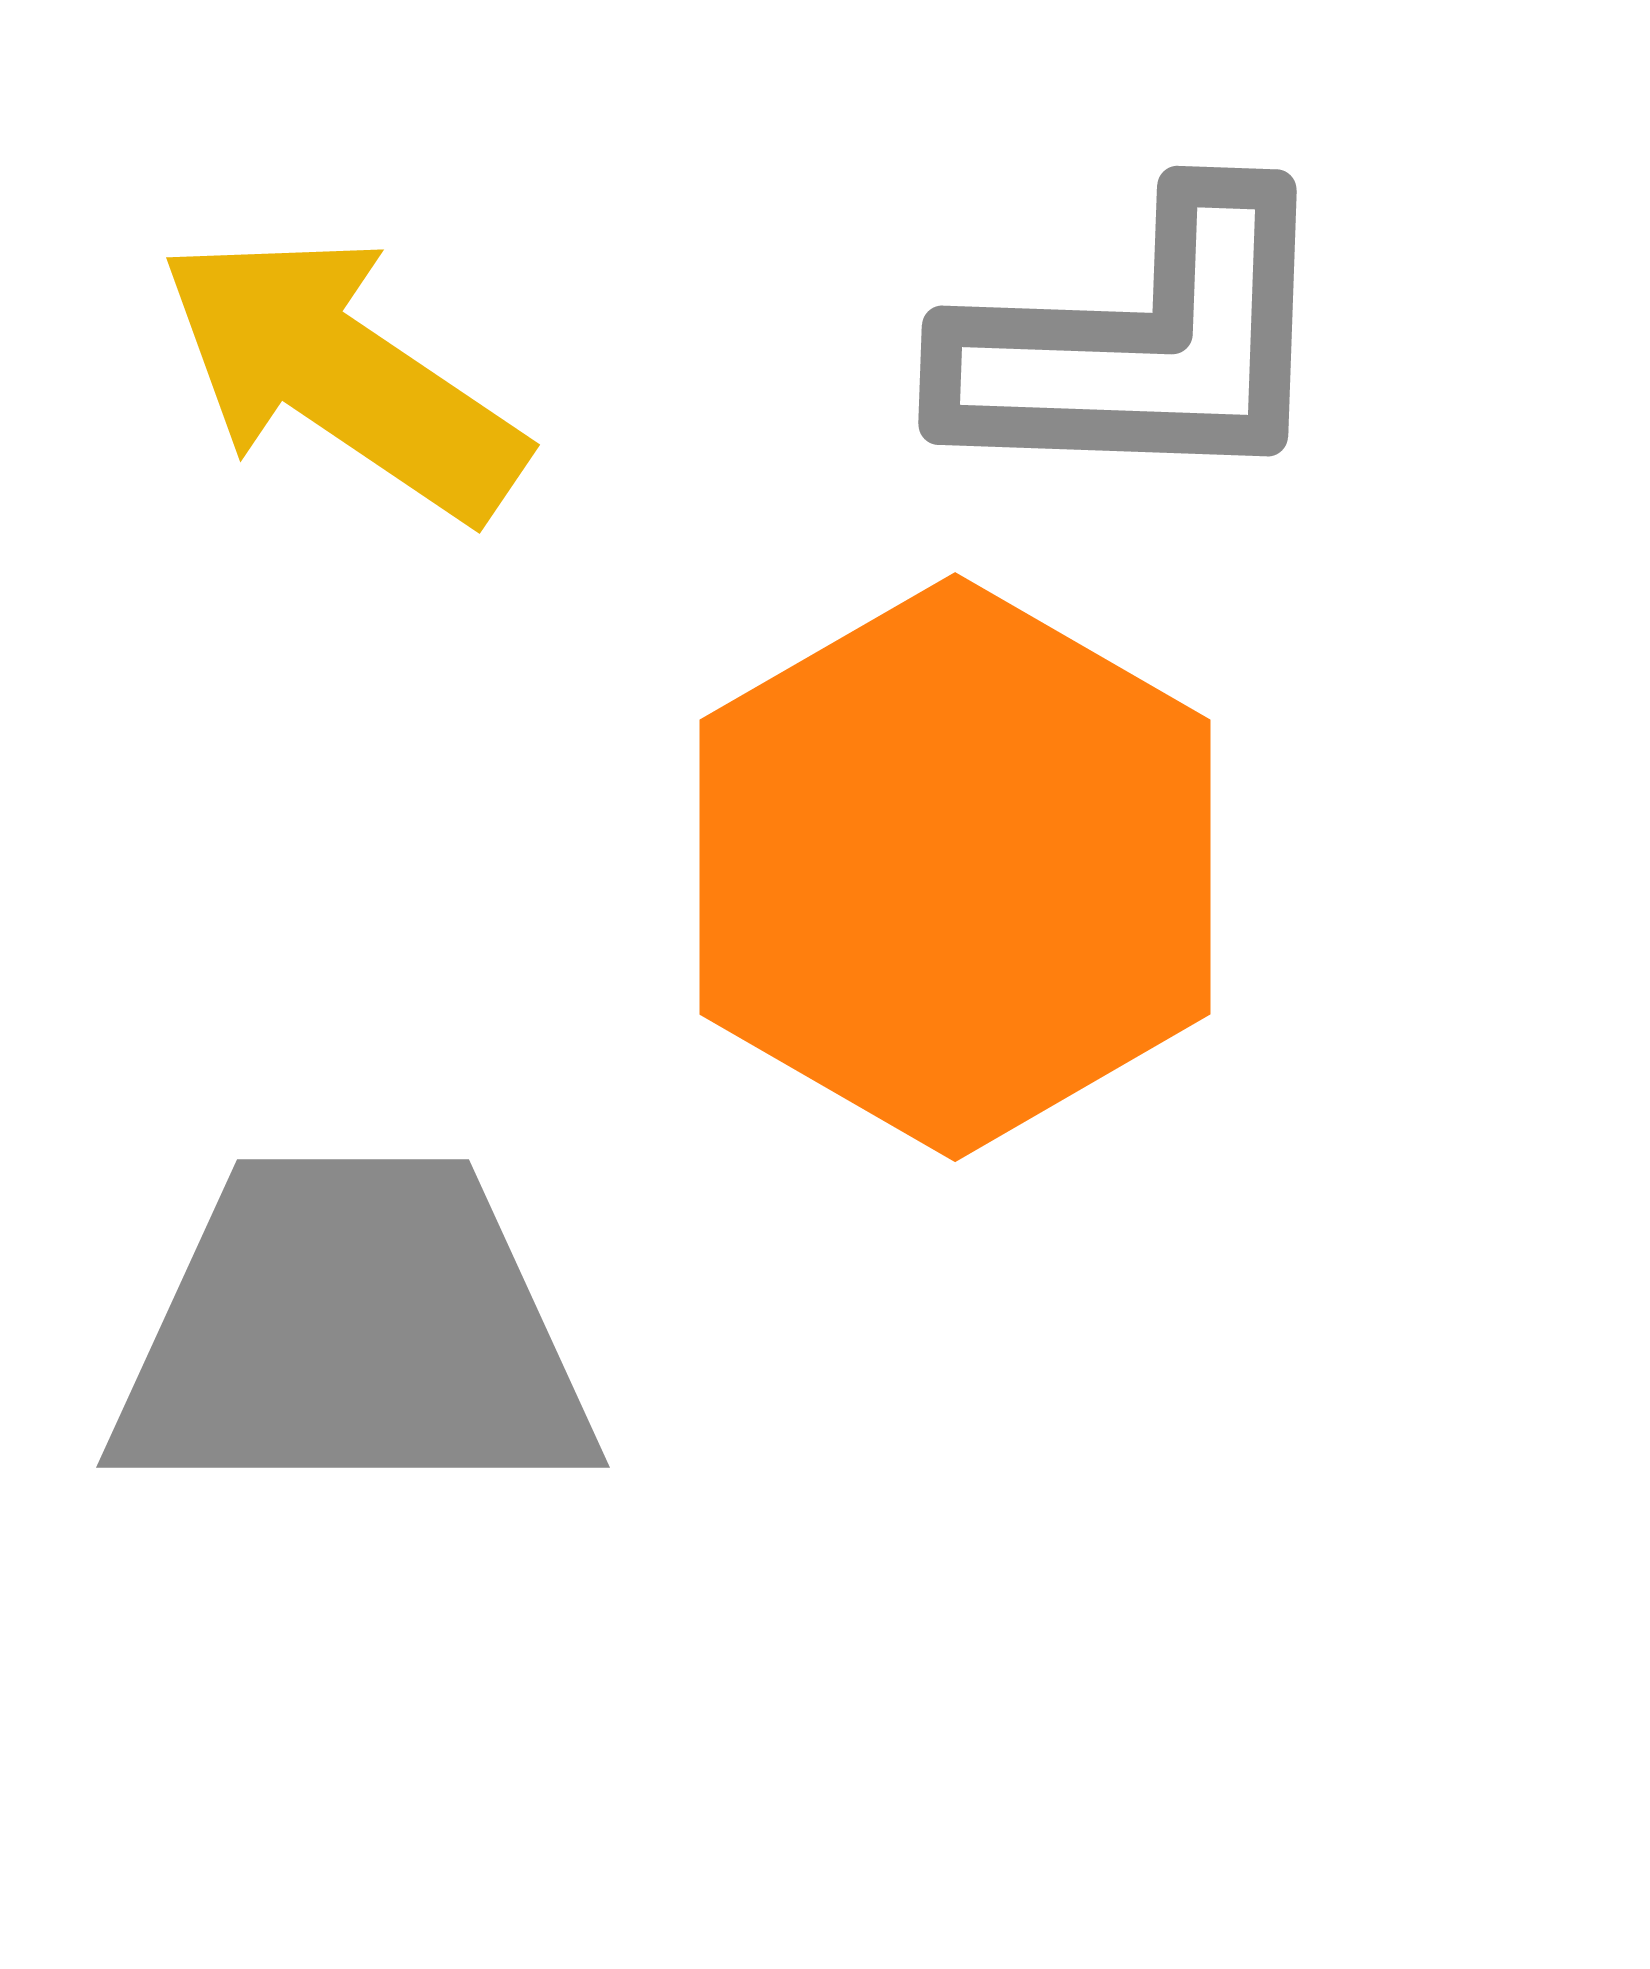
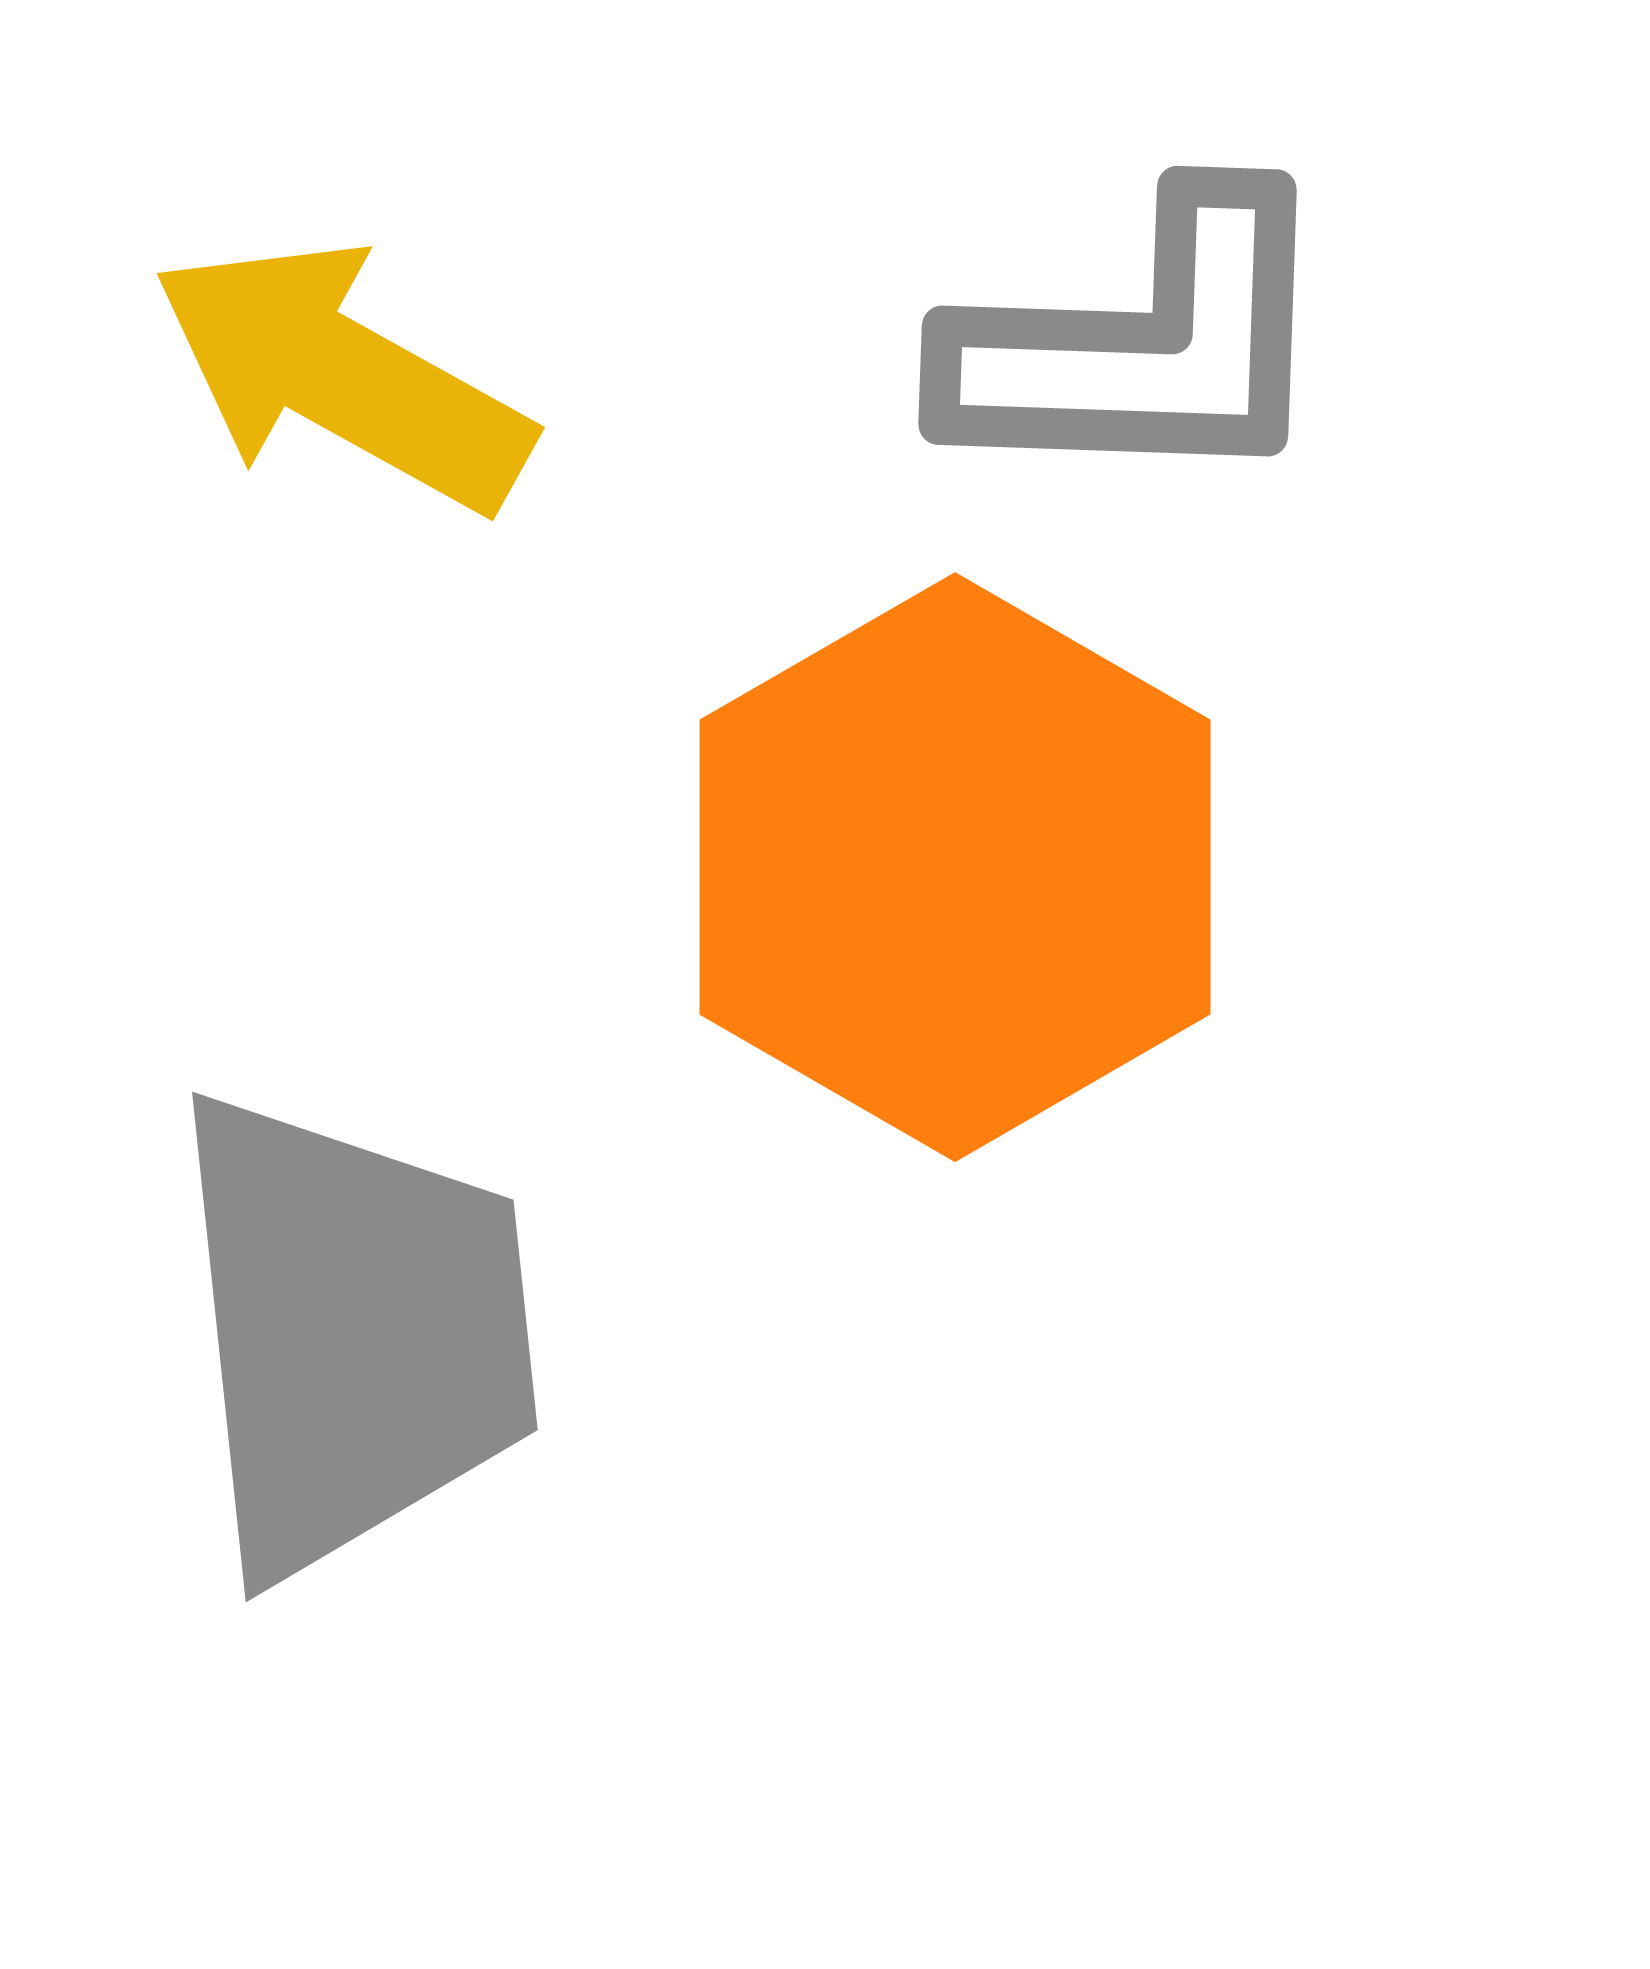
yellow arrow: rotated 5 degrees counterclockwise
gray trapezoid: rotated 84 degrees clockwise
